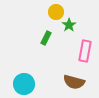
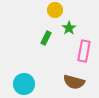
yellow circle: moved 1 px left, 2 px up
green star: moved 3 px down
pink rectangle: moved 1 px left
